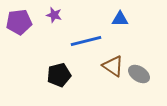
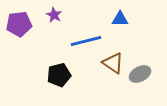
purple star: rotated 14 degrees clockwise
purple pentagon: moved 2 px down
brown triangle: moved 3 px up
gray ellipse: moved 1 px right; rotated 60 degrees counterclockwise
